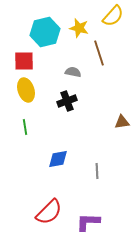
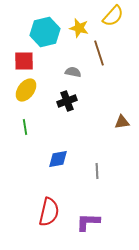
yellow ellipse: rotated 55 degrees clockwise
red semicircle: rotated 32 degrees counterclockwise
